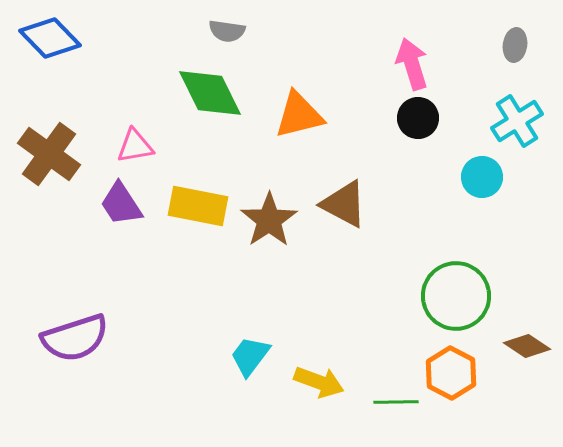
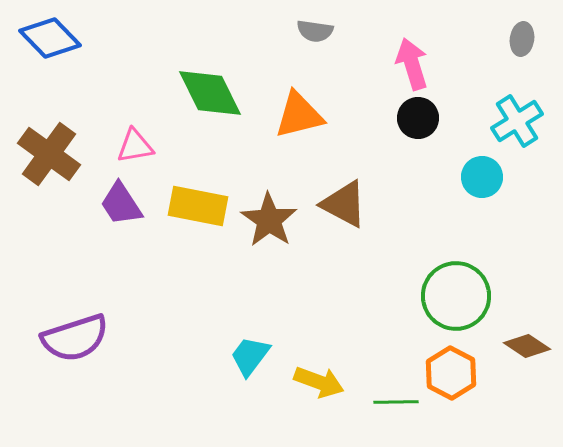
gray semicircle: moved 88 px right
gray ellipse: moved 7 px right, 6 px up
brown star: rotated 4 degrees counterclockwise
